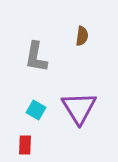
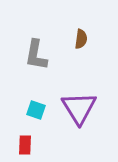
brown semicircle: moved 1 px left, 3 px down
gray L-shape: moved 2 px up
cyan square: rotated 12 degrees counterclockwise
